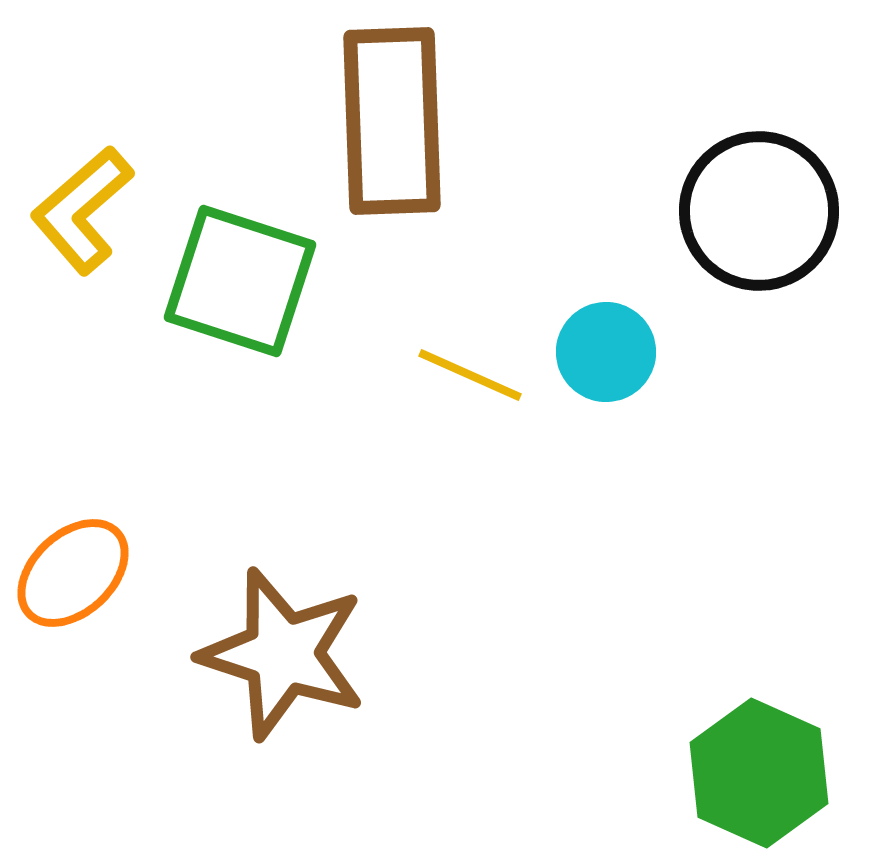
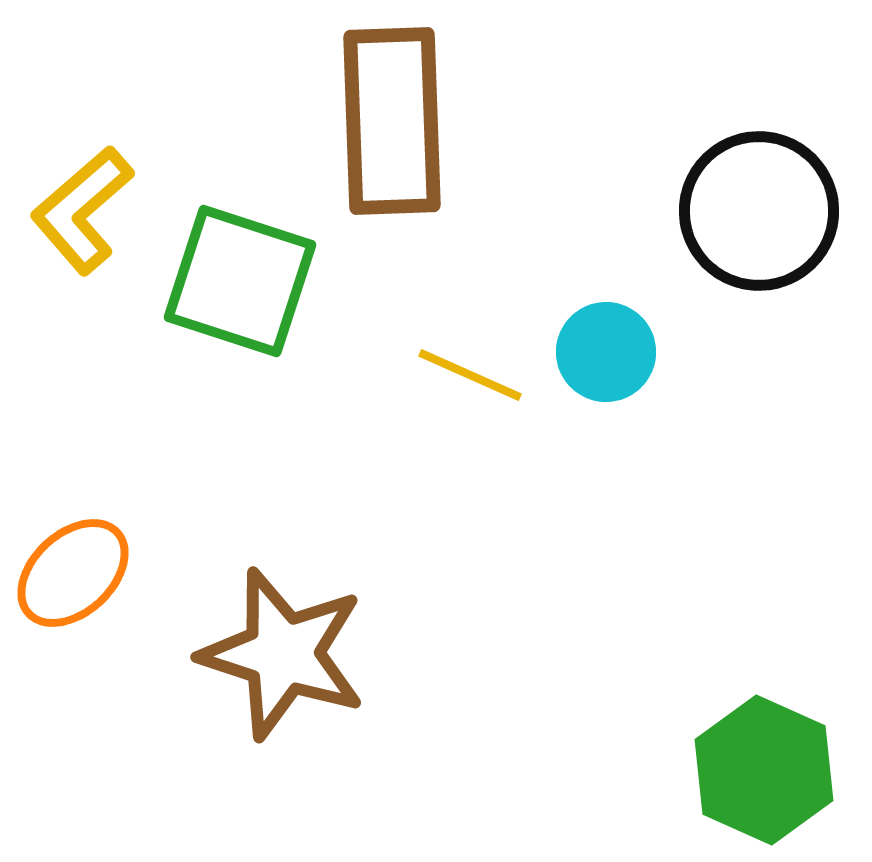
green hexagon: moved 5 px right, 3 px up
